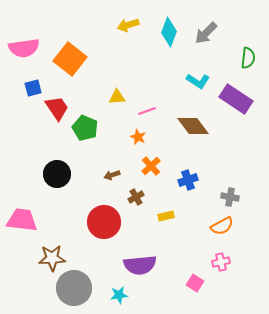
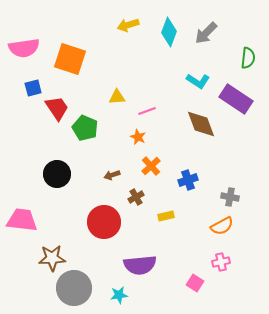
orange square: rotated 20 degrees counterclockwise
brown diamond: moved 8 px right, 2 px up; rotated 16 degrees clockwise
